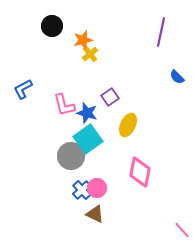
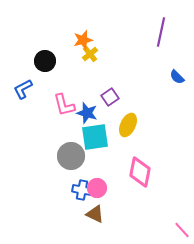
black circle: moved 7 px left, 35 px down
cyan square: moved 7 px right, 2 px up; rotated 28 degrees clockwise
blue cross: rotated 36 degrees counterclockwise
